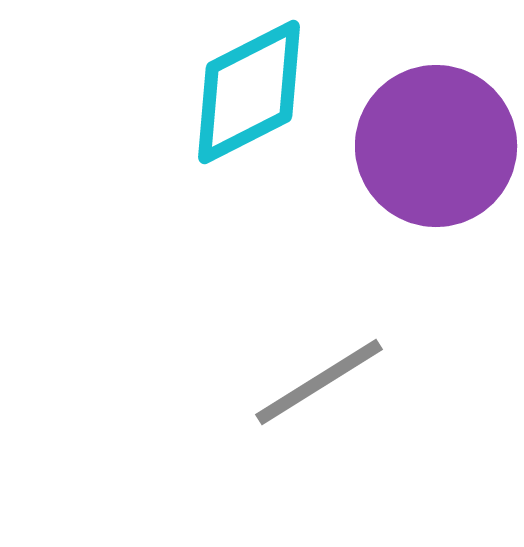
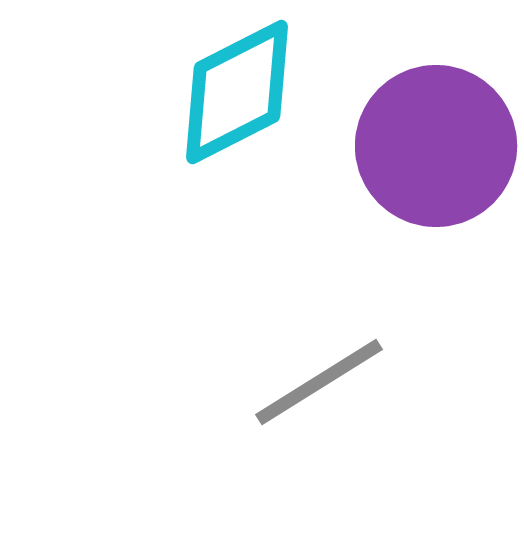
cyan diamond: moved 12 px left
